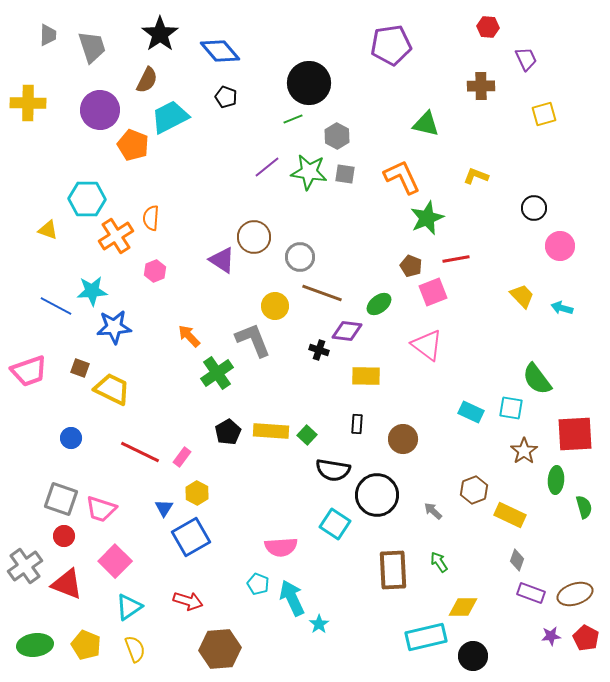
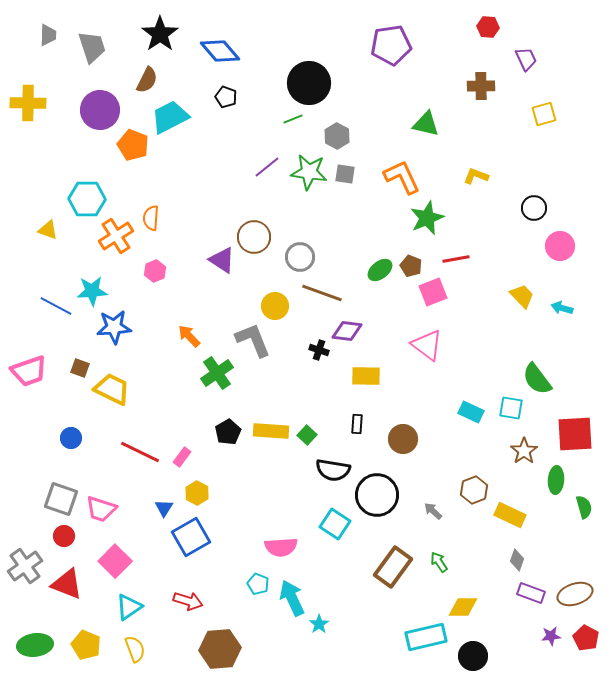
green ellipse at (379, 304): moved 1 px right, 34 px up
brown rectangle at (393, 570): moved 3 px up; rotated 39 degrees clockwise
